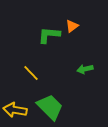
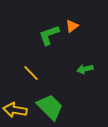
green L-shape: rotated 25 degrees counterclockwise
